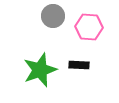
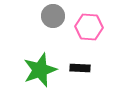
black rectangle: moved 1 px right, 3 px down
